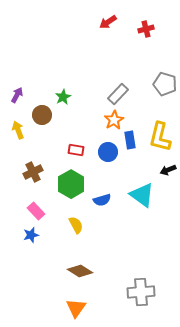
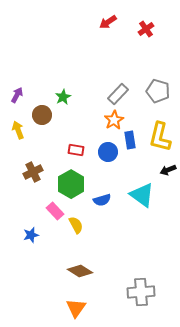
red cross: rotated 21 degrees counterclockwise
gray pentagon: moved 7 px left, 7 px down
pink rectangle: moved 19 px right
